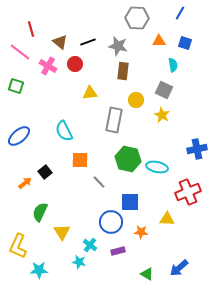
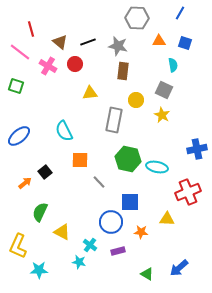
yellow triangle at (62, 232): rotated 30 degrees counterclockwise
